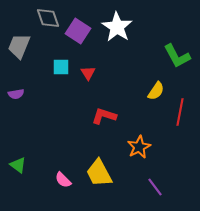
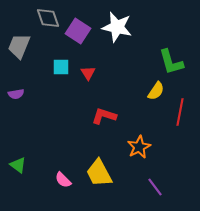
white star: rotated 20 degrees counterclockwise
green L-shape: moved 6 px left, 6 px down; rotated 12 degrees clockwise
